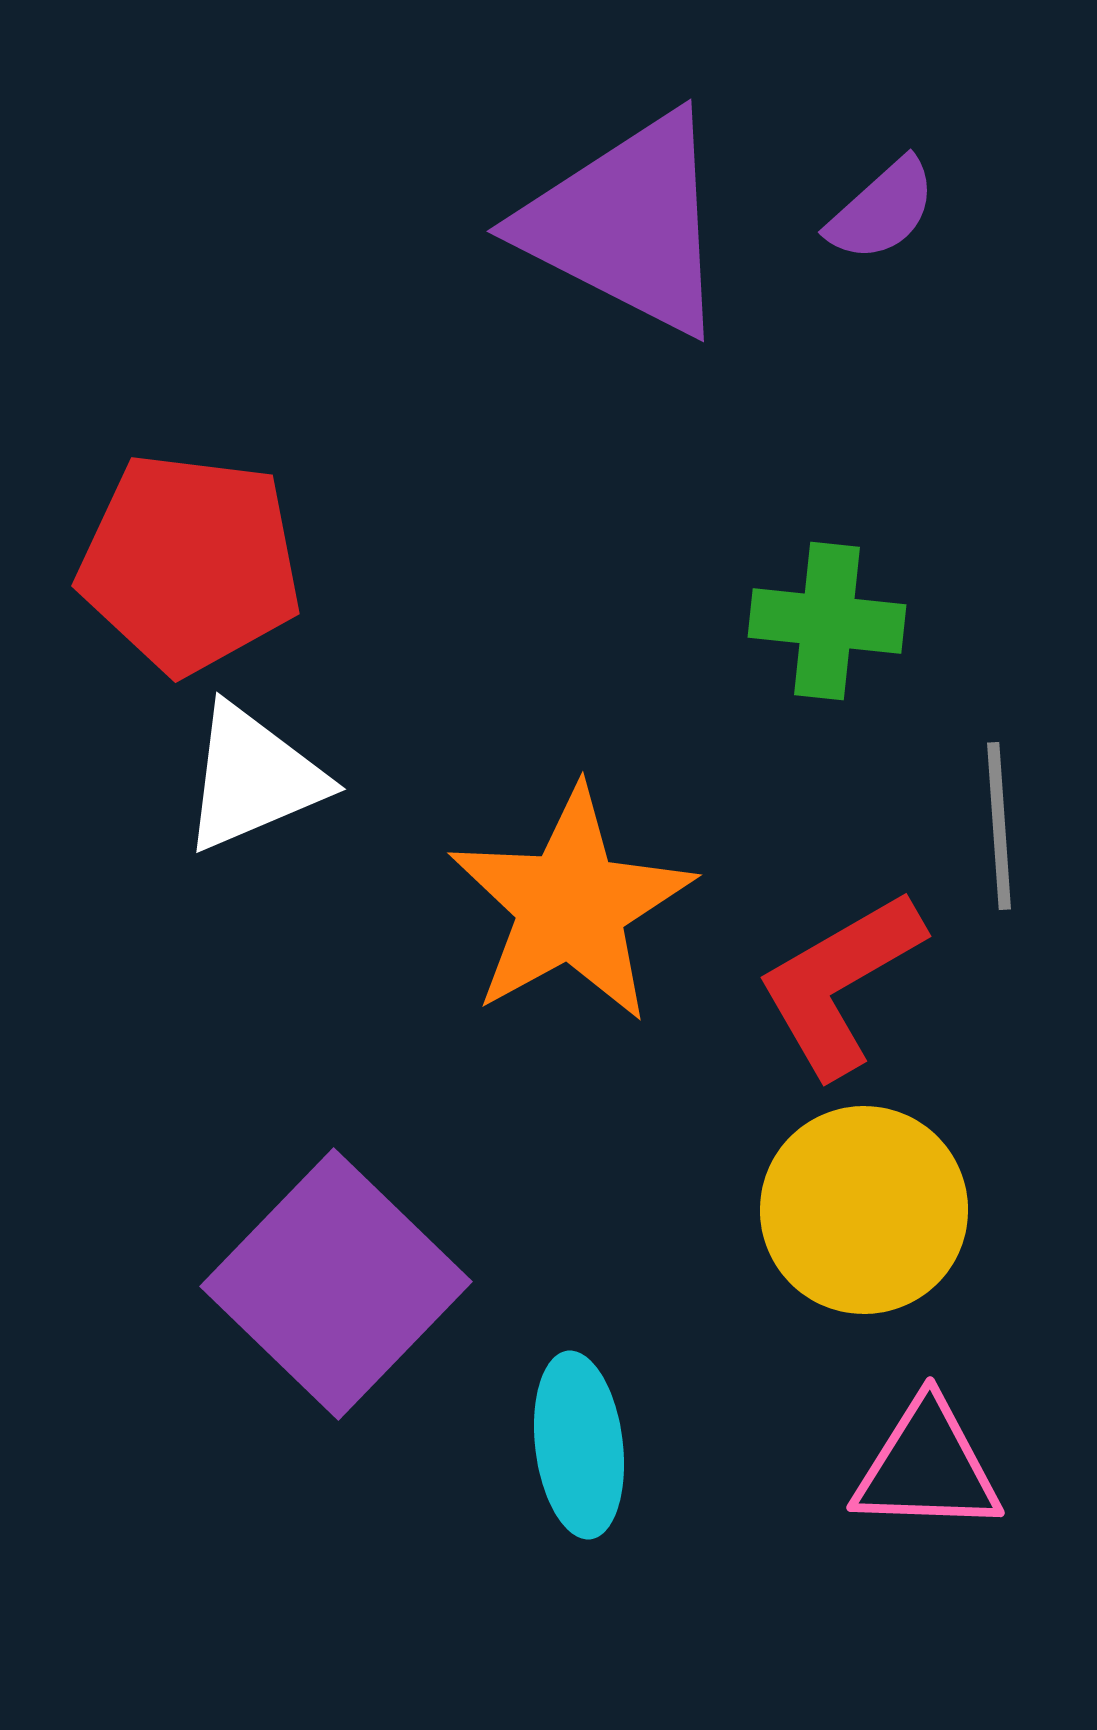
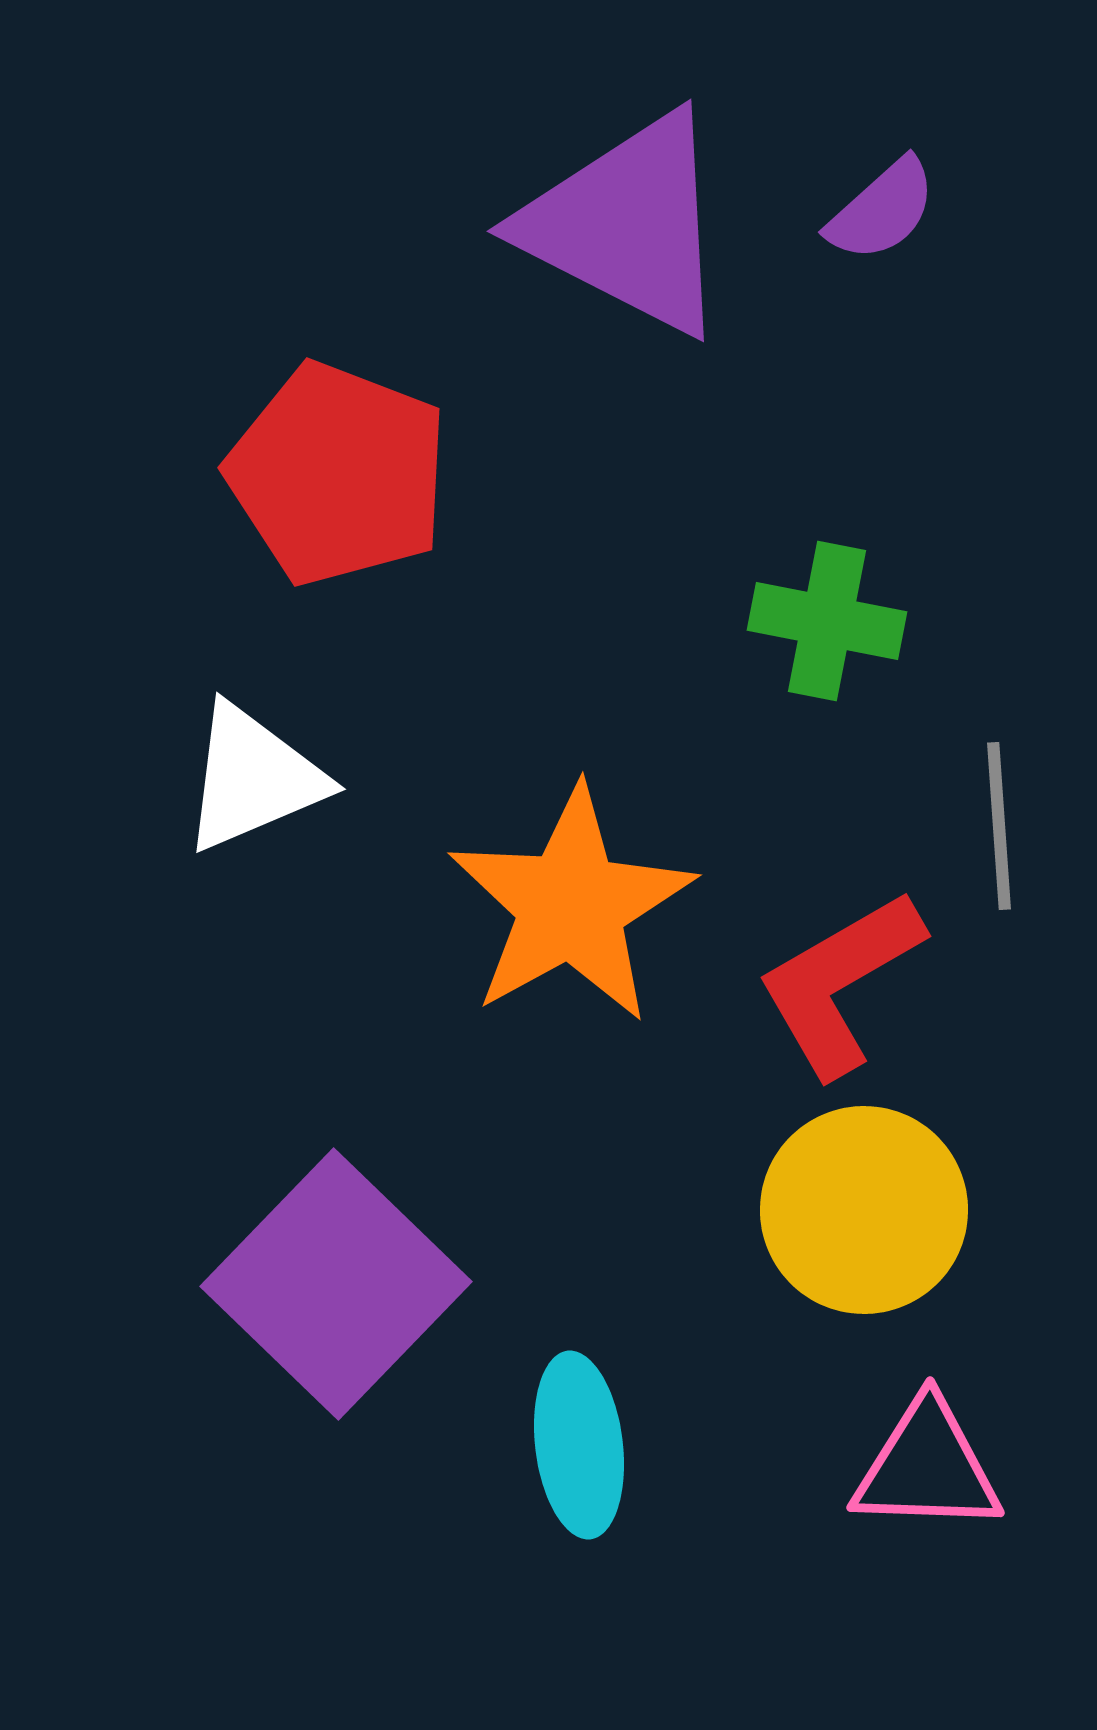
red pentagon: moved 148 px right, 89 px up; rotated 14 degrees clockwise
green cross: rotated 5 degrees clockwise
